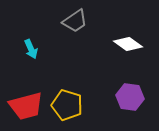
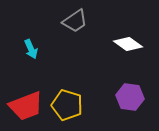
red trapezoid: rotated 6 degrees counterclockwise
